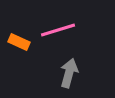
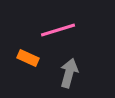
orange rectangle: moved 9 px right, 16 px down
